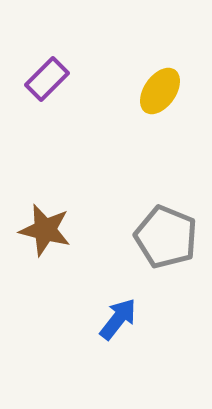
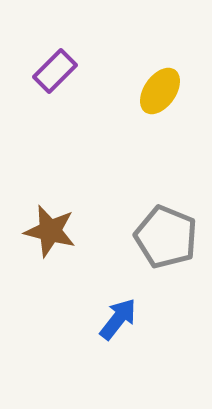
purple rectangle: moved 8 px right, 8 px up
brown star: moved 5 px right, 1 px down
